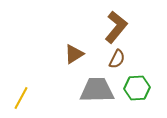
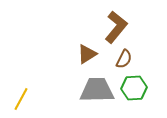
brown triangle: moved 13 px right
brown semicircle: moved 7 px right
green hexagon: moved 3 px left
yellow line: moved 1 px down
